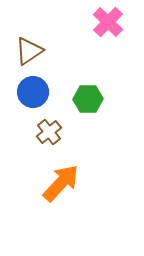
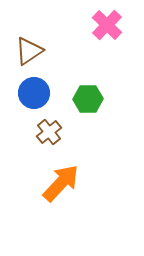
pink cross: moved 1 px left, 3 px down
blue circle: moved 1 px right, 1 px down
